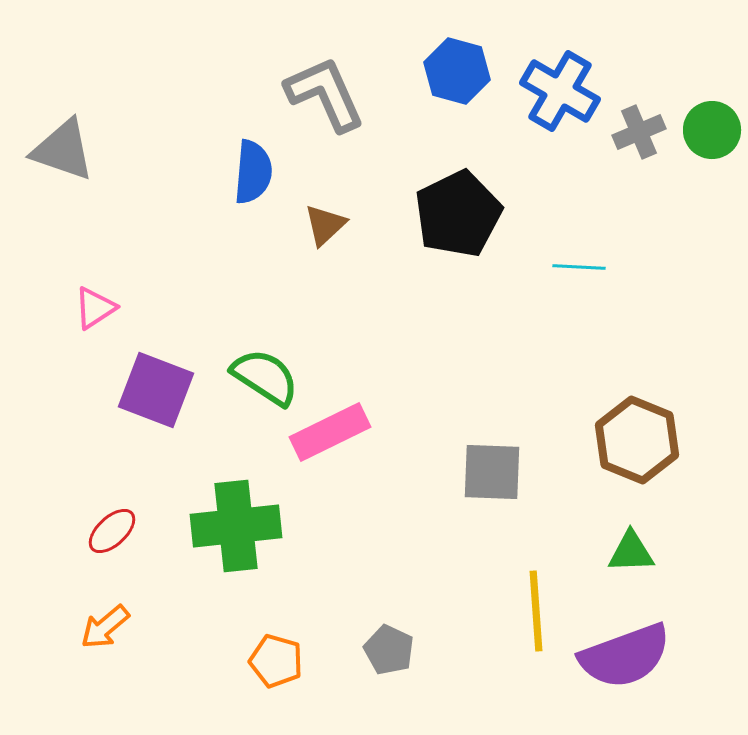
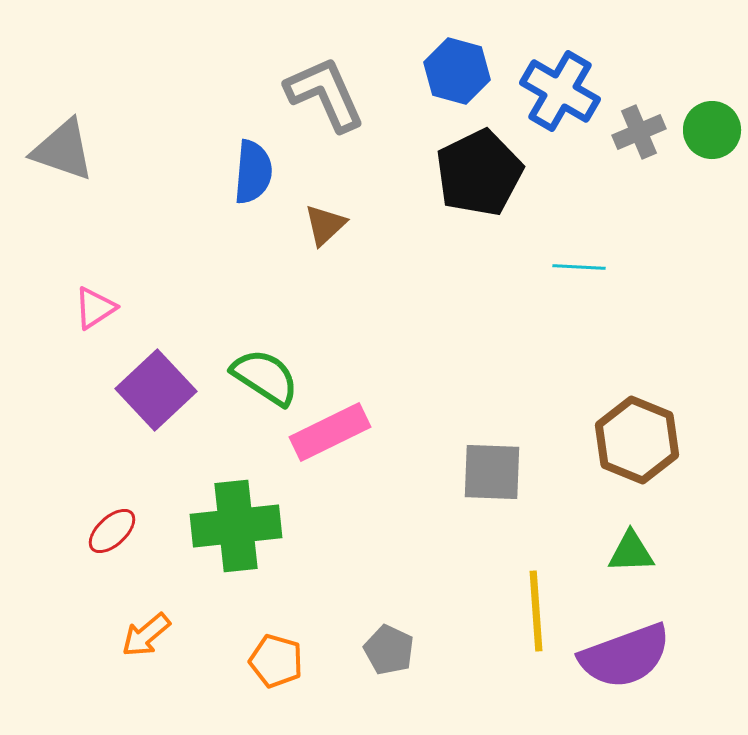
black pentagon: moved 21 px right, 41 px up
purple square: rotated 26 degrees clockwise
orange arrow: moved 41 px right, 8 px down
